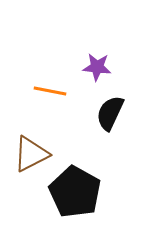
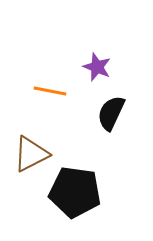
purple star: rotated 16 degrees clockwise
black semicircle: moved 1 px right
black pentagon: rotated 21 degrees counterclockwise
